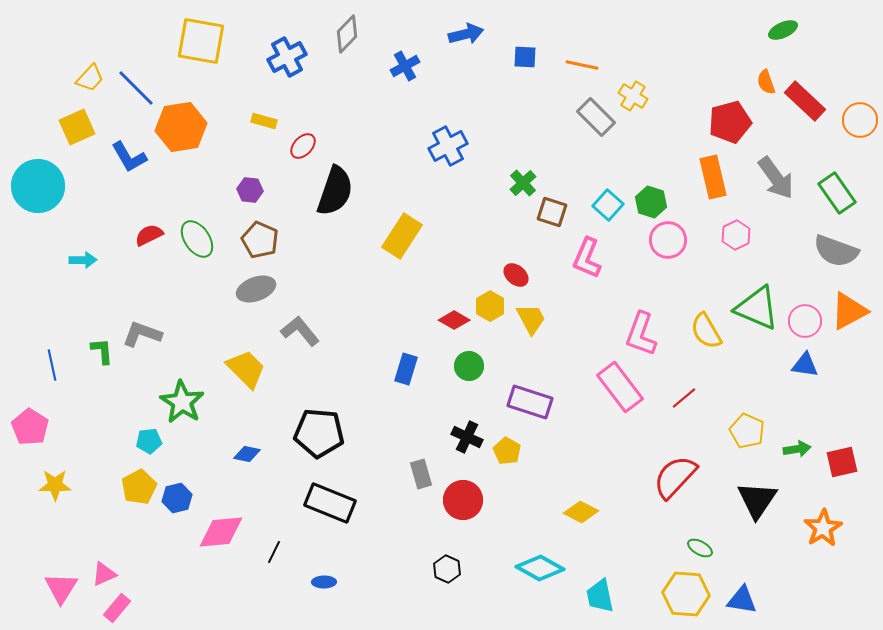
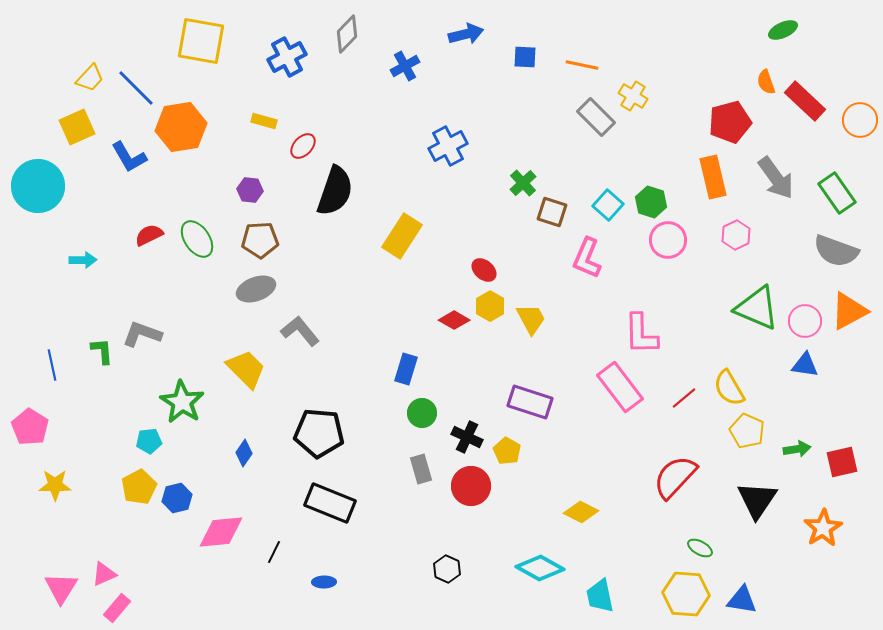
brown pentagon at (260, 240): rotated 27 degrees counterclockwise
red ellipse at (516, 275): moved 32 px left, 5 px up
yellow semicircle at (706, 331): moved 23 px right, 57 px down
pink L-shape at (641, 334): rotated 21 degrees counterclockwise
green circle at (469, 366): moved 47 px left, 47 px down
blue diamond at (247, 454): moved 3 px left, 1 px up; rotated 68 degrees counterclockwise
gray rectangle at (421, 474): moved 5 px up
red circle at (463, 500): moved 8 px right, 14 px up
